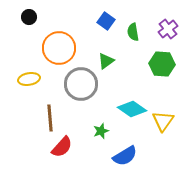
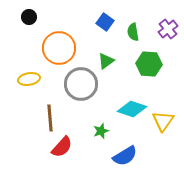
blue square: moved 1 px left, 1 px down
green hexagon: moved 13 px left
cyan diamond: rotated 16 degrees counterclockwise
